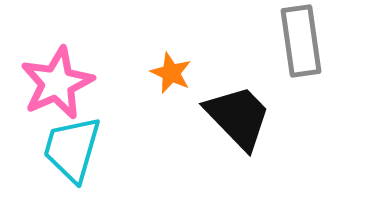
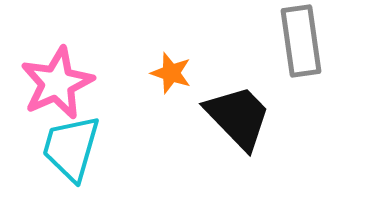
orange star: rotated 6 degrees counterclockwise
cyan trapezoid: moved 1 px left, 1 px up
